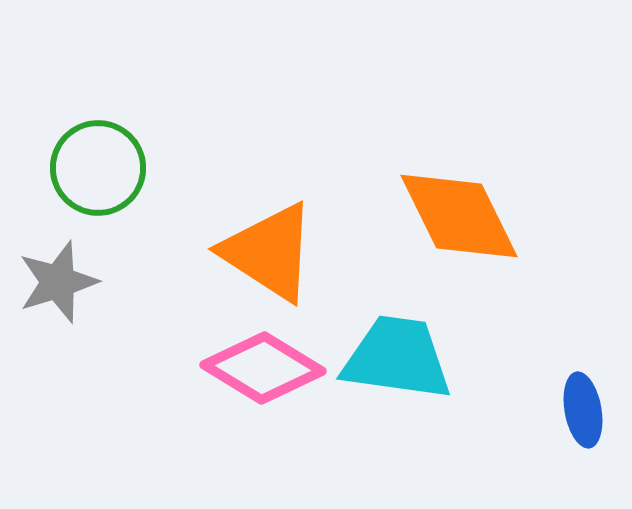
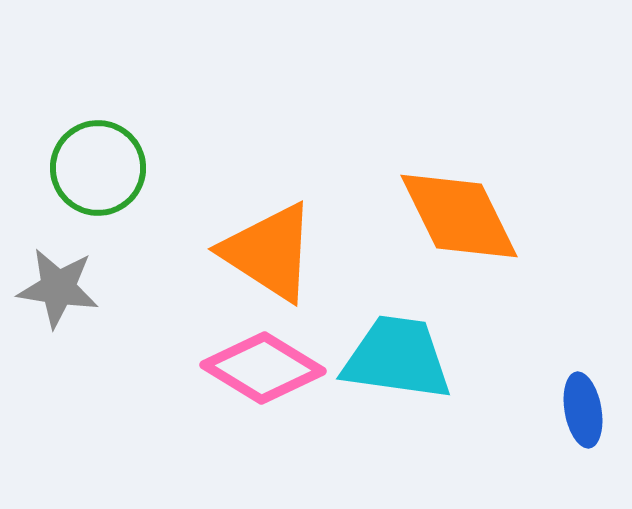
gray star: moved 6 px down; rotated 26 degrees clockwise
